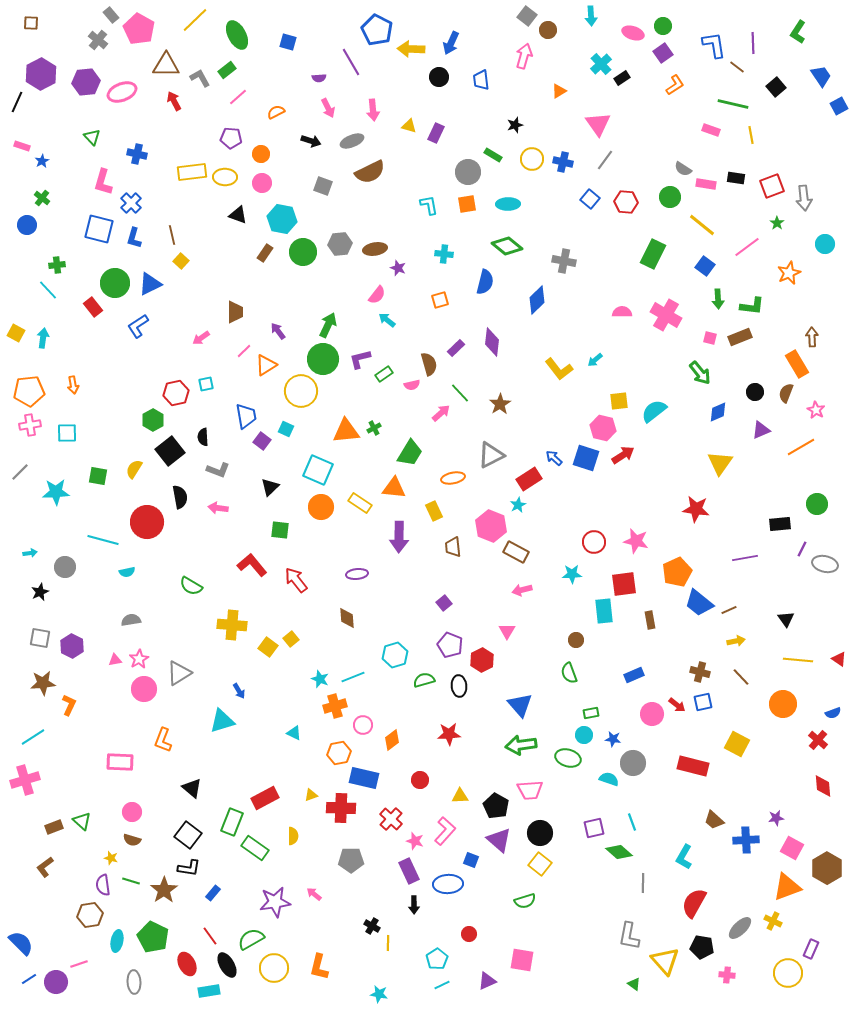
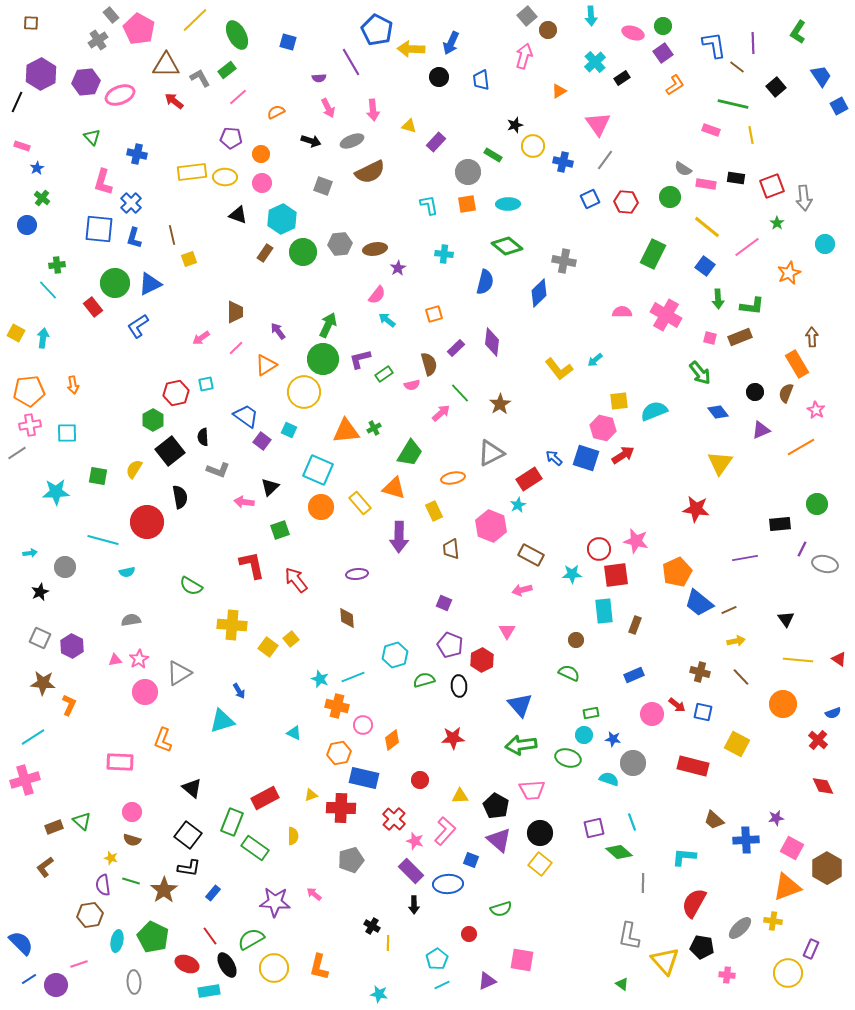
gray square at (527, 16): rotated 12 degrees clockwise
gray cross at (98, 40): rotated 18 degrees clockwise
cyan cross at (601, 64): moved 6 px left, 2 px up
pink ellipse at (122, 92): moved 2 px left, 3 px down
red arrow at (174, 101): rotated 24 degrees counterclockwise
purple rectangle at (436, 133): moved 9 px down; rotated 18 degrees clockwise
yellow circle at (532, 159): moved 1 px right, 13 px up
blue star at (42, 161): moved 5 px left, 7 px down
blue square at (590, 199): rotated 24 degrees clockwise
cyan hexagon at (282, 219): rotated 24 degrees clockwise
yellow line at (702, 225): moved 5 px right, 2 px down
blue square at (99, 229): rotated 8 degrees counterclockwise
yellow square at (181, 261): moved 8 px right, 2 px up; rotated 28 degrees clockwise
purple star at (398, 268): rotated 21 degrees clockwise
orange square at (440, 300): moved 6 px left, 14 px down
blue diamond at (537, 300): moved 2 px right, 7 px up
pink line at (244, 351): moved 8 px left, 3 px up
yellow circle at (301, 391): moved 3 px right, 1 px down
cyan semicircle at (654, 411): rotated 16 degrees clockwise
blue diamond at (718, 412): rotated 75 degrees clockwise
blue trapezoid at (246, 416): rotated 44 degrees counterclockwise
cyan square at (286, 429): moved 3 px right, 1 px down
gray triangle at (491, 455): moved 2 px up
gray line at (20, 472): moved 3 px left, 19 px up; rotated 12 degrees clockwise
orange triangle at (394, 488): rotated 10 degrees clockwise
yellow rectangle at (360, 503): rotated 15 degrees clockwise
pink arrow at (218, 508): moved 26 px right, 6 px up
green square at (280, 530): rotated 24 degrees counterclockwise
red circle at (594, 542): moved 5 px right, 7 px down
brown trapezoid at (453, 547): moved 2 px left, 2 px down
brown rectangle at (516, 552): moved 15 px right, 3 px down
red L-shape at (252, 565): rotated 28 degrees clockwise
red square at (624, 584): moved 8 px left, 9 px up
purple square at (444, 603): rotated 28 degrees counterclockwise
brown rectangle at (650, 620): moved 15 px left, 5 px down; rotated 30 degrees clockwise
gray square at (40, 638): rotated 15 degrees clockwise
green semicircle at (569, 673): rotated 135 degrees clockwise
brown star at (43, 683): rotated 10 degrees clockwise
pink circle at (144, 689): moved 1 px right, 3 px down
blue square at (703, 702): moved 10 px down; rotated 24 degrees clockwise
orange cross at (335, 706): moved 2 px right; rotated 30 degrees clockwise
red star at (449, 734): moved 4 px right, 4 px down
red diamond at (823, 786): rotated 20 degrees counterclockwise
pink trapezoid at (530, 790): moved 2 px right
red cross at (391, 819): moved 3 px right
cyan L-shape at (684, 857): rotated 65 degrees clockwise
gray pentagon at (351, 860): rotated 15 degrees counterclockwise
purple rectangle at (409, 871): moved 2 px right; rotated 20 degrees counterclockwise
green semicircle at (525, 901): moved 24 px left, 8 px down
purple star at (275, 902): rotated 12 degrees clockwise
yellow cross at (773, 921): rotated 18 degrees counterclockwise
red ellipse at (187, 964): rotated 40 degrees counterclockwise
purple circle at (56, 982): moved 3 px down
green triangle at (634, 984): moved 12 px left
